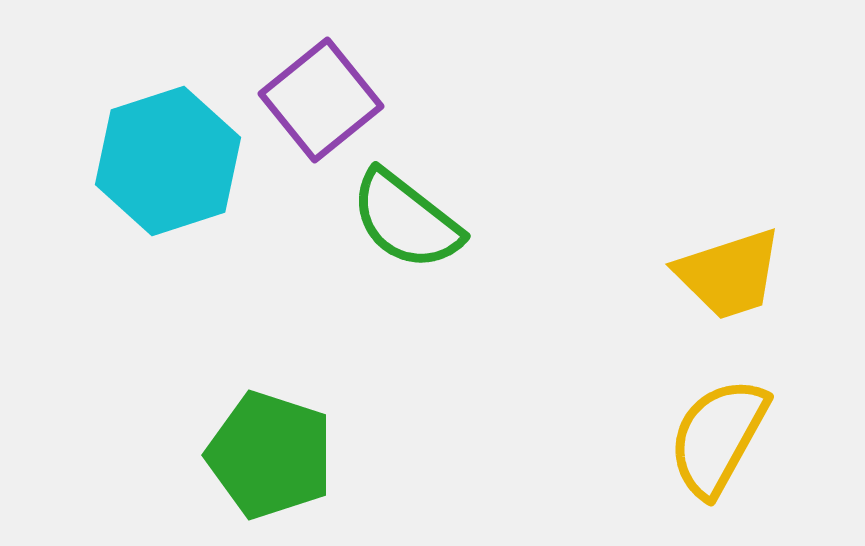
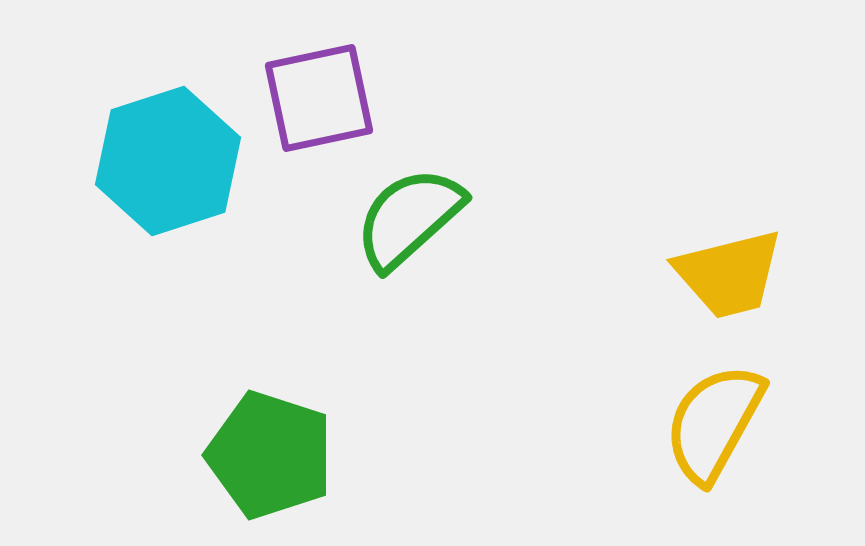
purple square: moved 2 px left, 2 px up; rotated 27 degrees clockwise
green semicircle: moved 3 px right, 2 px up; rotated 100 degrees clockwise
yellow trapezoid: rotated 4 degrees clockwise
yellow semicircle: moved 4 px left, 14 px up
